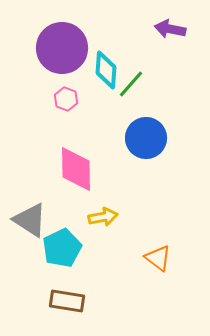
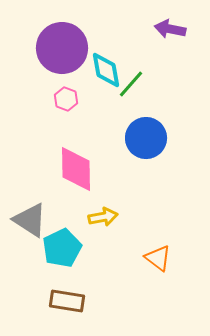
cyan diamond: rotated 15 degrees counterclockwise
